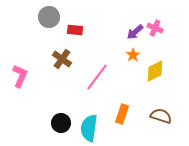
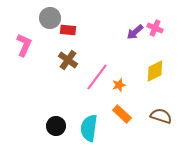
gray circle: moved 1 px right, 1 px down
red rectangle: moved 7 px left
orange star: moved 14 px left, 30 px down; rotated 16 degrees clockwise
brown cross: moved 6 px right, 1 px down
pink L-shape: moved 4 px right, 31 px up
orange rectangle: rotated 66 degrees counterclockwise
black circle: moved 5 px left, 3 px down
